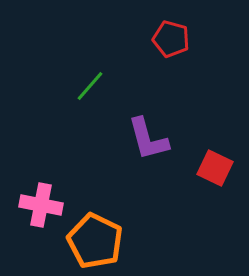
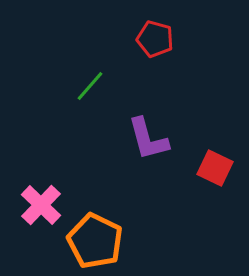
red pentagon: moved 16 px left
pink cross: rotated 33 degrees clockwise
